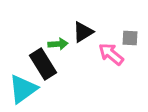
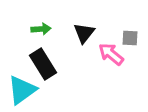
black triangle: moved 1 px right, 1 px down; rotated 20 degrees counterclockwise
green arrow: moved 17 px left, 15 px up
cyan triangle: moved 1 px left, 1 px down
